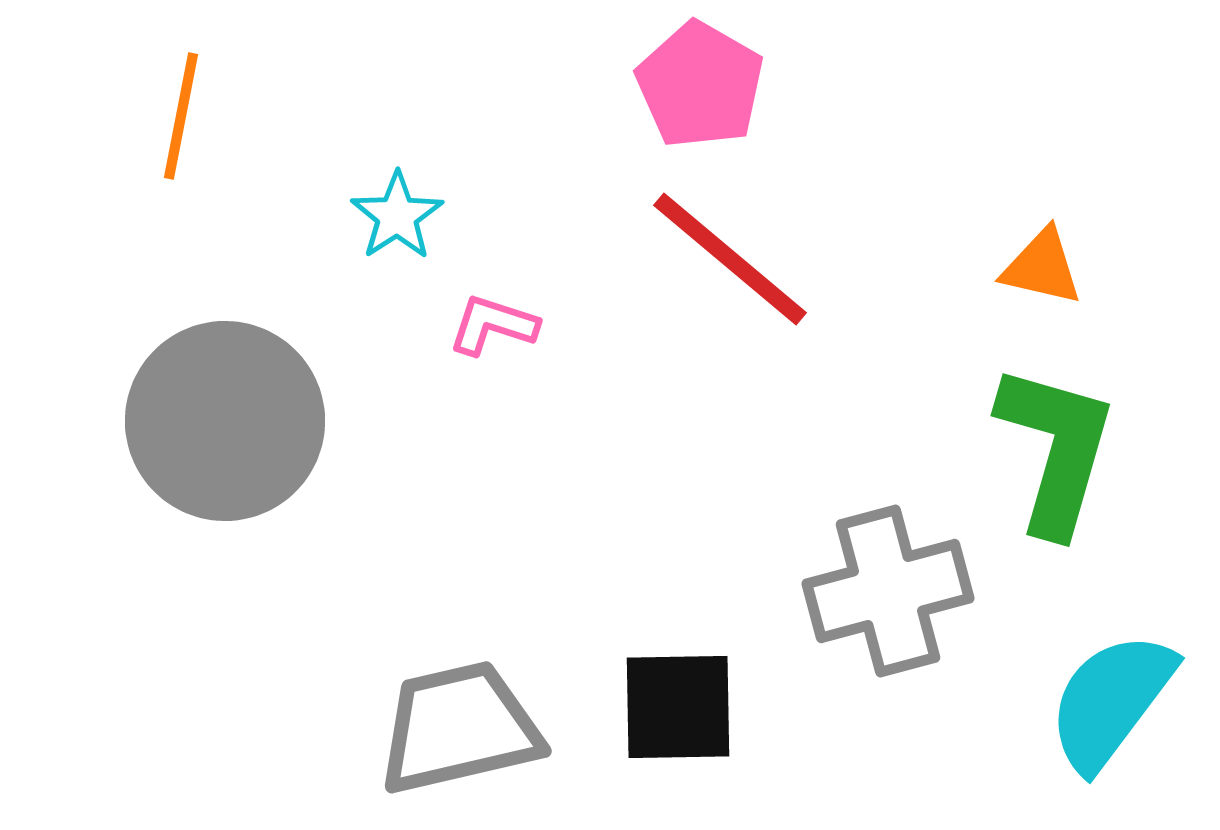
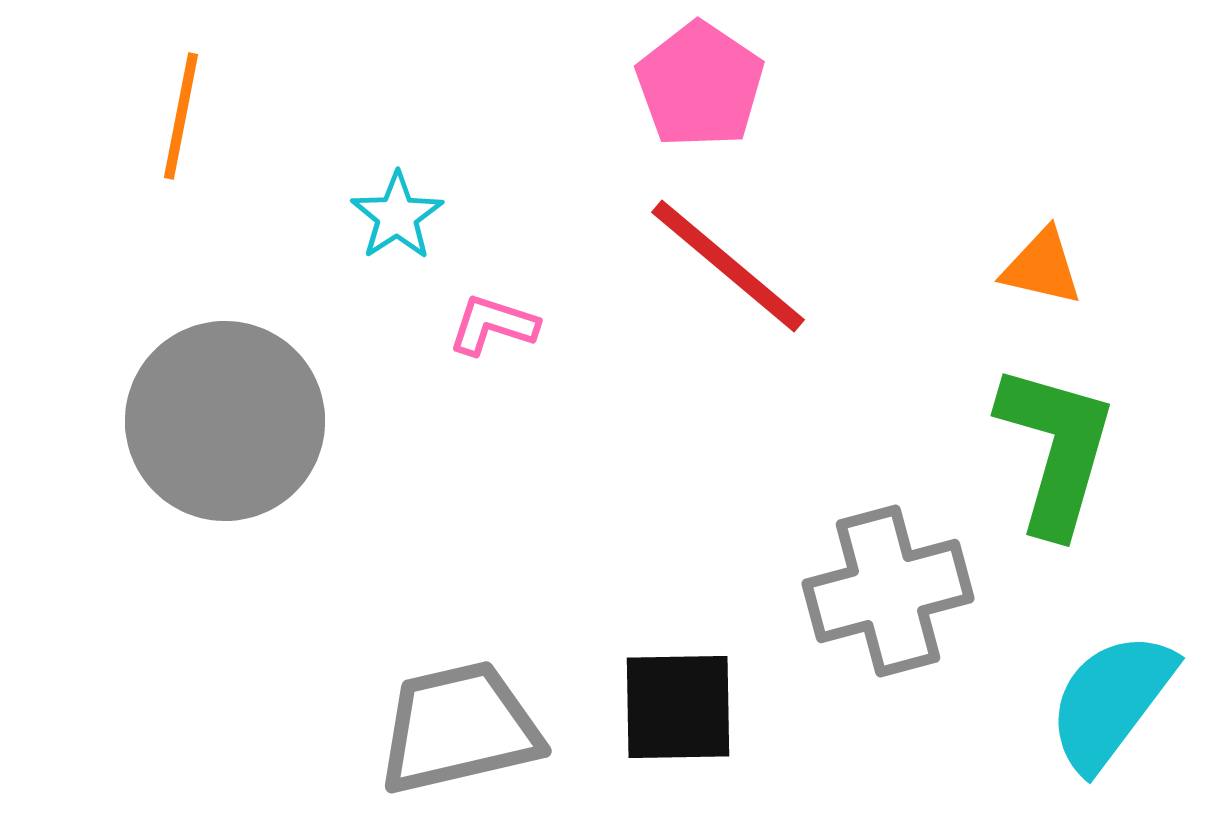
pink pentagon: rotated 4 degrees clockwise
red line: moved 2 px left, 7 px down
